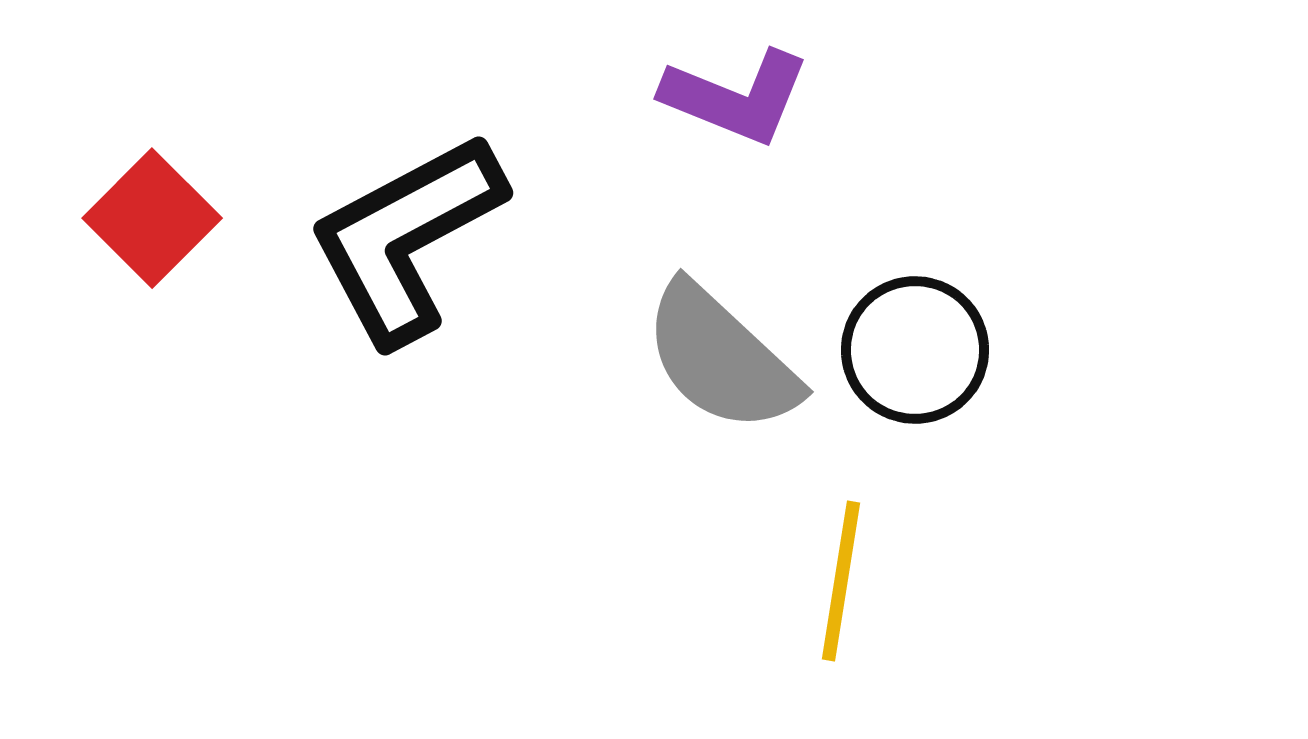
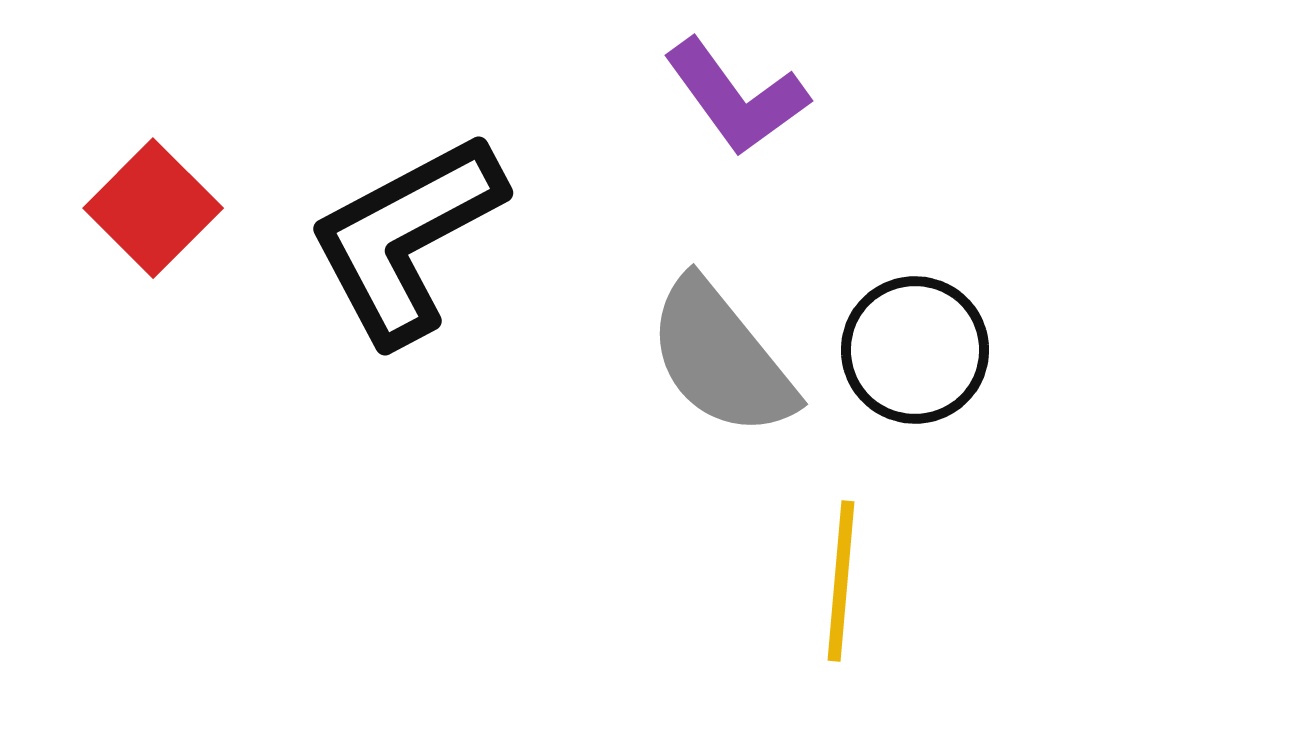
purple L-shape: rotated 32 degrees clockwise
red square: moved 1 px right, 10 px up
gray semicircle: rotated 8 degrees clockwise
yellow line: rotated 4 degrees counterclockwise
